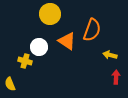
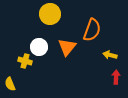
orange triangle: moved 6 px down; rotated 36 degrees clockwise
